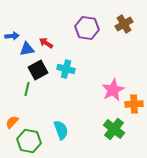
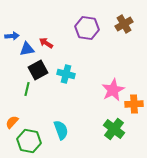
cyan cross: moved 5 px down
